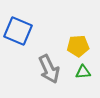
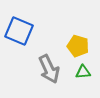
blue square: moved 1 px right
yellow pentagon: rotated 20 degrees clockwise
